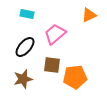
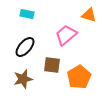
orange triangle: rotated 42 degrees clockwise
pink trapezoid: moved 11 px right, 1 px down
orange pentagon: moved 4 px right; rotated 25 degrees counterclockwise
